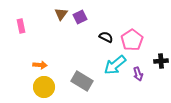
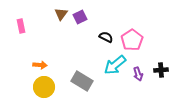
black cross: moved 9 px down
